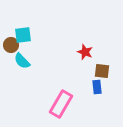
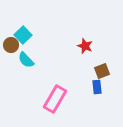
cyan square: rotated 36 degrees counterclockwise
red star: moved 6 px up
cyan semicircle: moved 4 px right, 1 px up
brown square: rotated 28 degrees counterclockwise
pink rectangle: moved 6 px left, 5 px up
